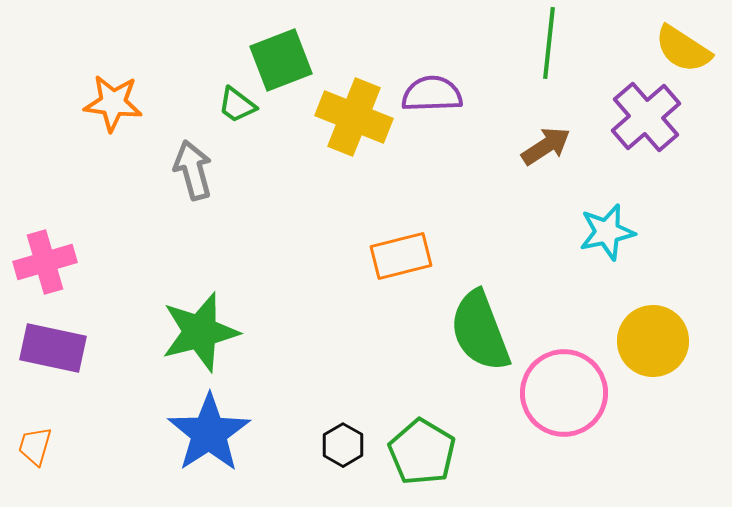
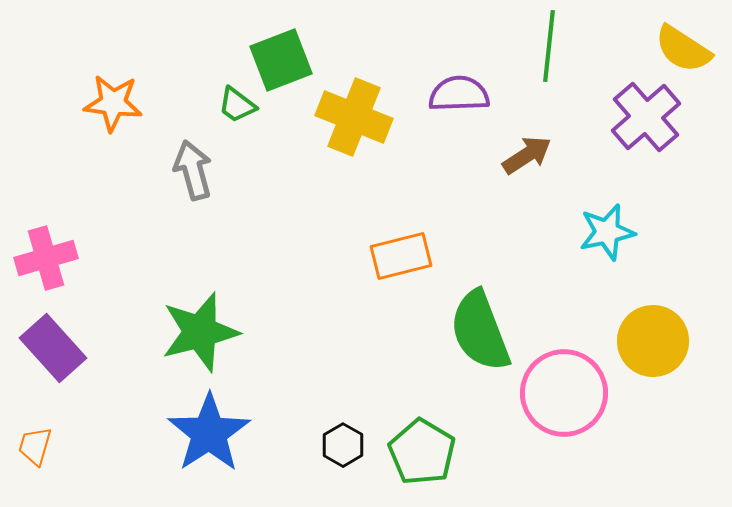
green line: moved 3 px down
purple semicircle: moved 27 px right
brown arrow: moved 19 px left, 9 px down
pink cross: moved 1 px right, 4 px up
purple rectangle: rotated 36 degrees clockwise
